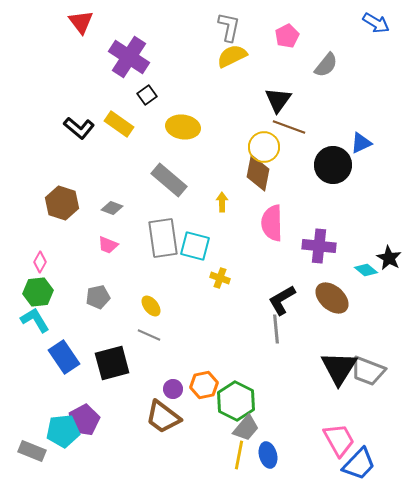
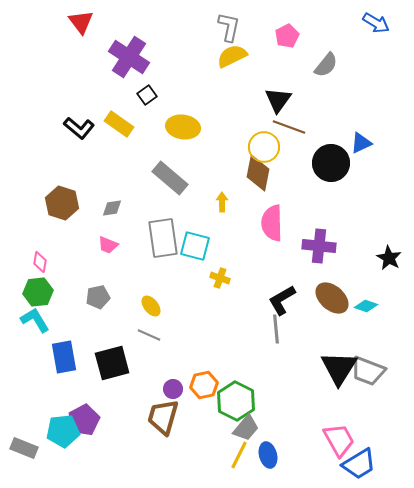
black circle at (333, 165): moved 2 px left, 2 px up
gray rectangle at (169, 180): moved 1 px right, 2 px up
gray diamond at (112, 208): rotated 30 degrees counterclockwise
pink diamond at (40, 262): rotated 20 degrees counterclockwise
cyan diamond at (366, 270): moved 36 px down; rotated 20 degrees counterclockwise
blue rectangle at (64, 357): rotated 24 degrees clockwise
brown trapezoid at (163, 417): rotated 69 degrees clockwise
gray rectangle at (32, 451): moved 8 px left, 3 px up
yellow line at (239, 455): rotated 16 degrees clockwise
blue trapezoid at (359, 464): rotated 15 degrees clockwise
